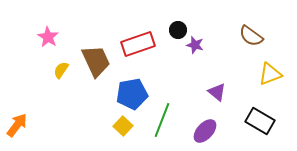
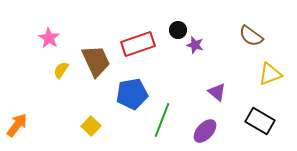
pink star: moved 1 px right, 1 px down
yellow square: moved 32 px left
